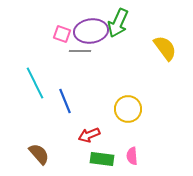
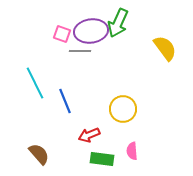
yellow circle: moved 5 px left
pink semicircle: moved 5 px up
